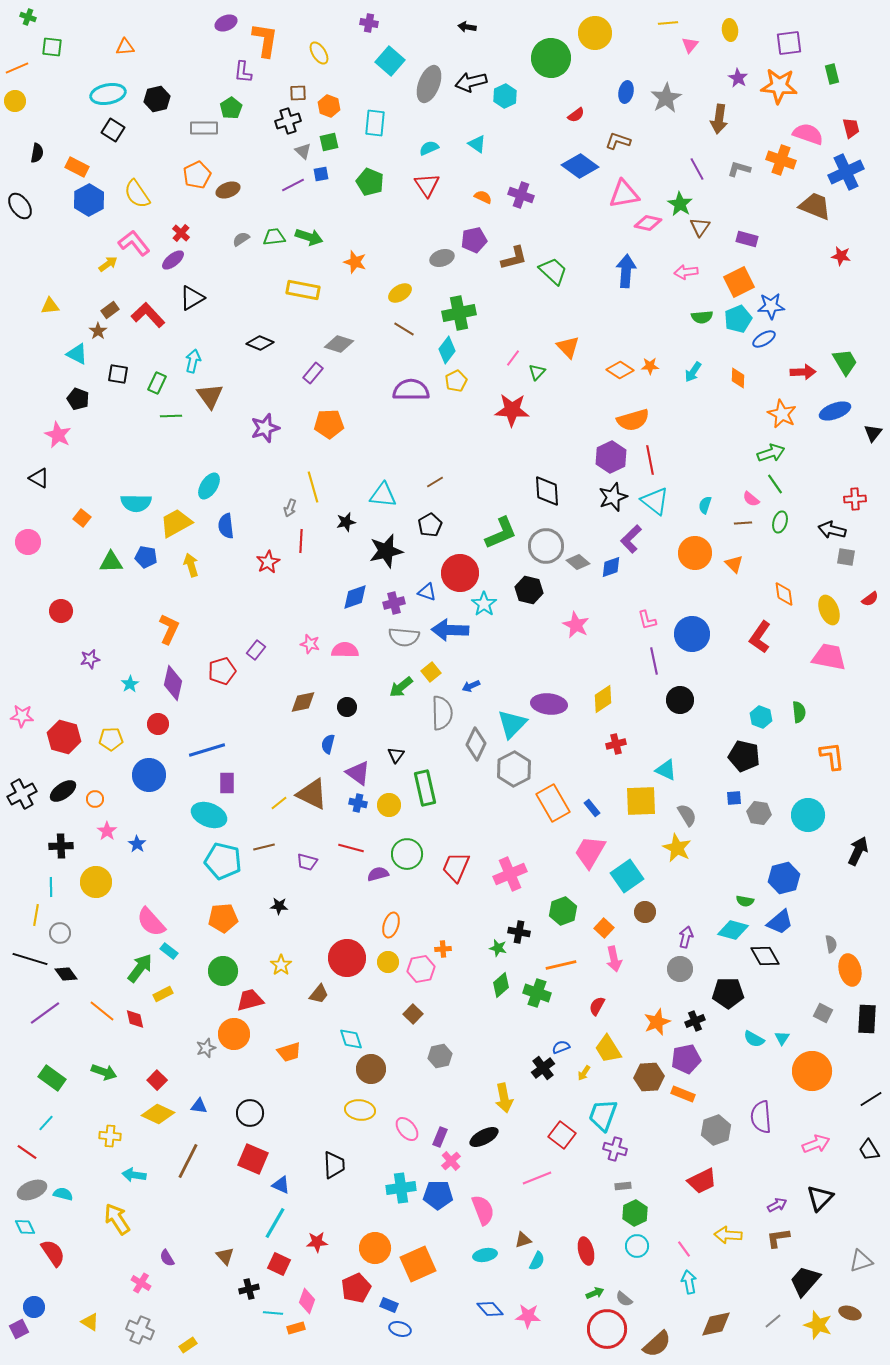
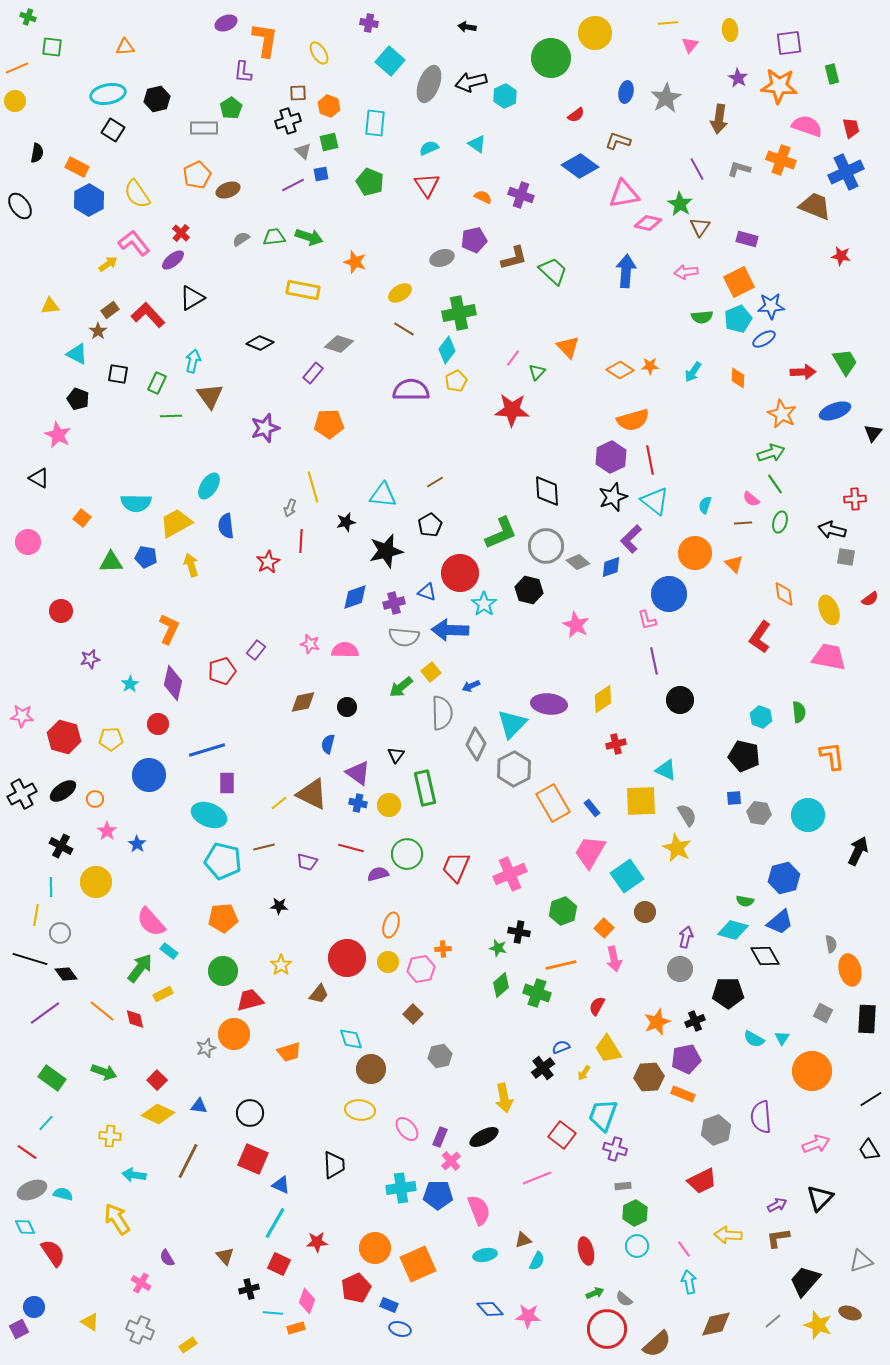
pink semicircle at (808, 134): moved 1 px left, 8 px up
blue circle at (692, 634): moved 23 px left, 40 px up
black cross at (61, 846): rotated 30 degrees clockwise
pink semicircle at (483, 1210): moved 4 px left
